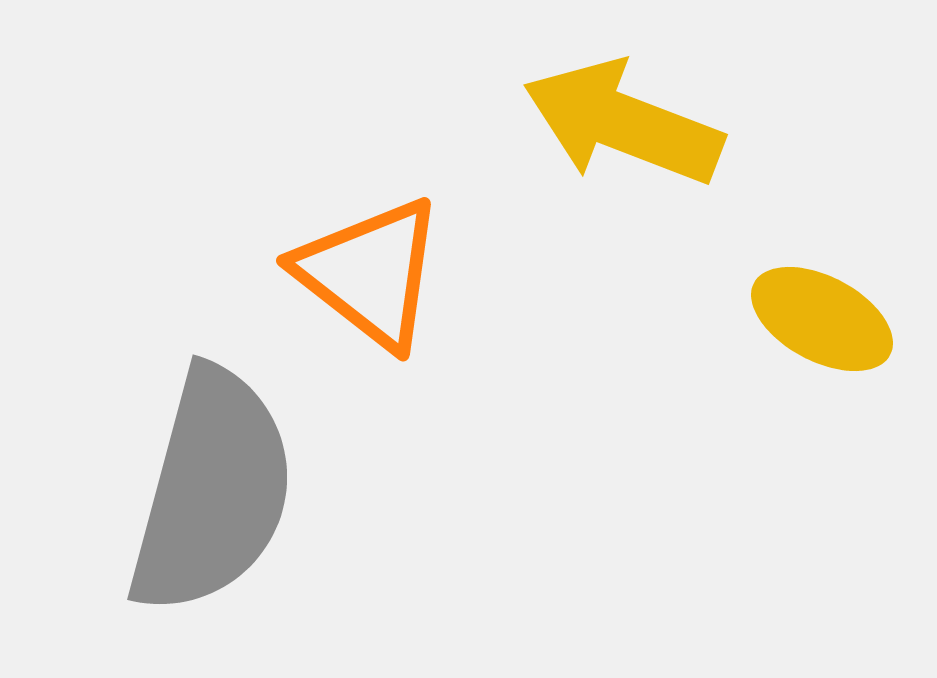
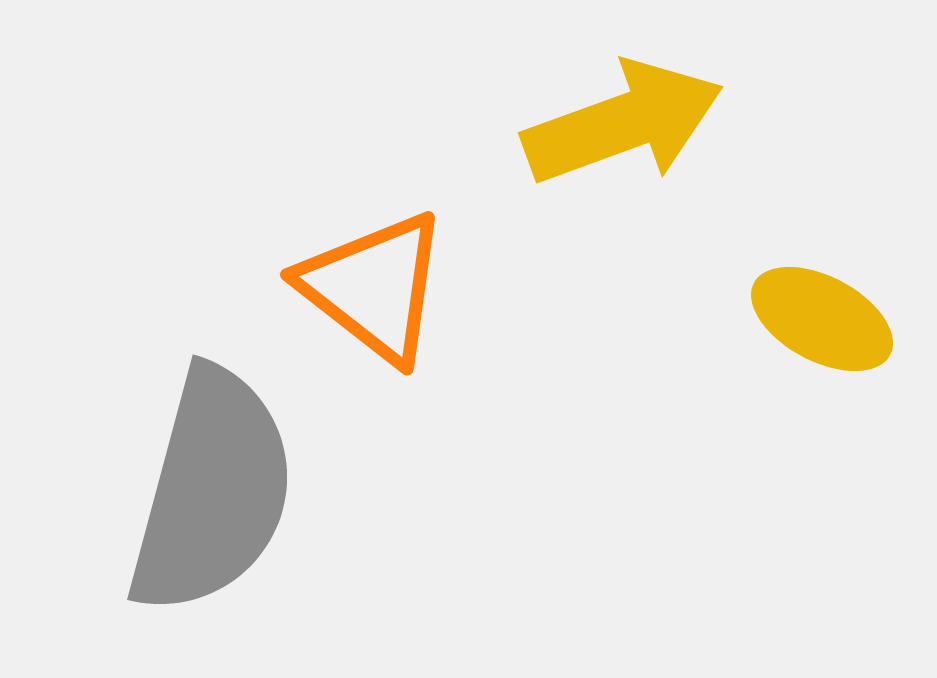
yellow arrow: rotated 139 degrees clockwise
orange triangle: moved 4 px right, 14 px down
